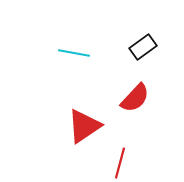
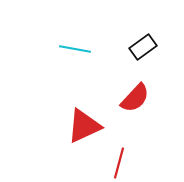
cyan line: moved 1 px right, 4 px up
red triangle: rotated 9 degrees clockwise
red line: moved 1 px left
